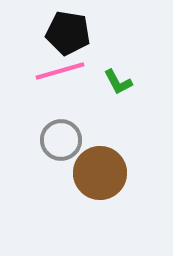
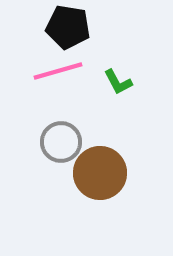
black pentagon: moved 6 px up
pink line: moved 2 px left
gray circle: moved 2 px down
